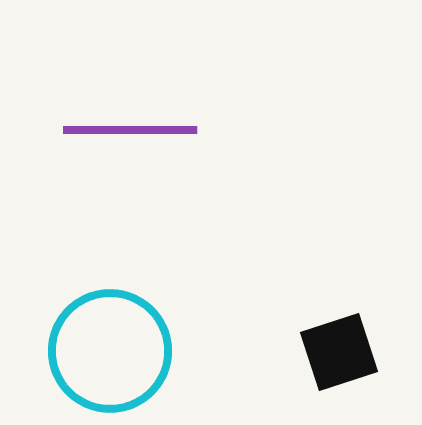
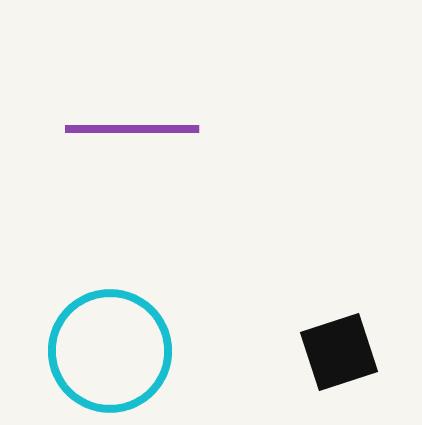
purple line: moved 2 px right, 1 px up
